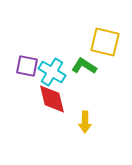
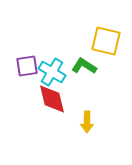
yellow square: moved 1 px right, 1 px up
purple square: rotated 20 degrees counterclockwise
yellow arrow: moved 2 px right
